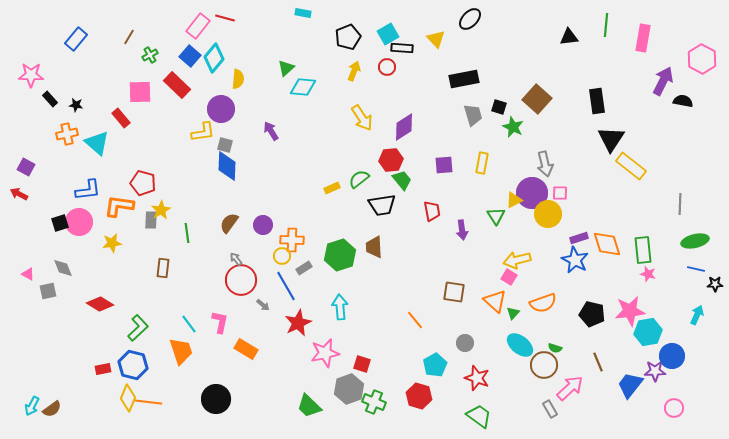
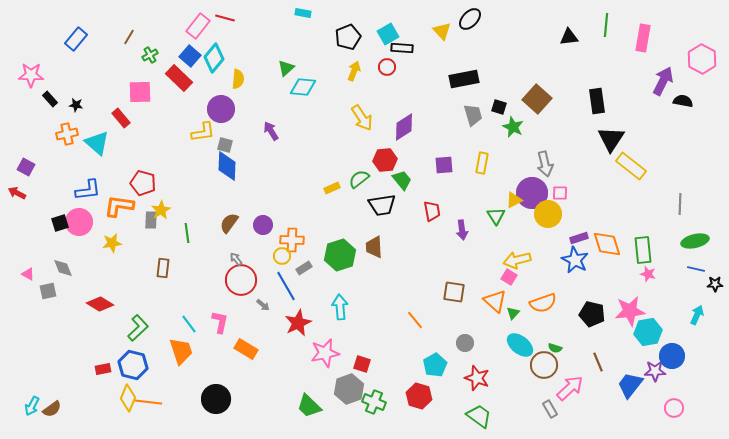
yellow triangle at (436, 39): moved 6 px right, 8 px up
red rectangle at (177, 85): moved 2 px right, 7 px up
red hexagon at (391, 160): moved 6 px left
red arrow at (19, 194): moved 2 px left, 1 px up
